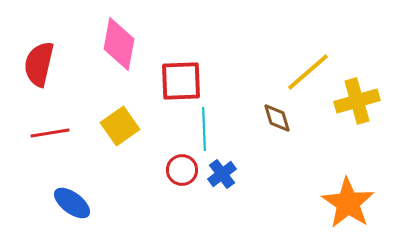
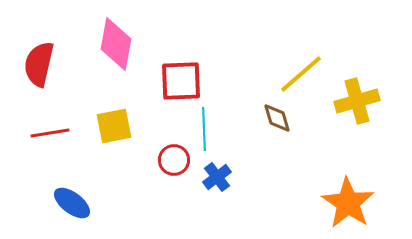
pink diamond: moved 3 px left
yellow line: moved 7 px left, 2 px down
yellow square: moved 6 px left; rotated 24 degrees clockwise
red circle: moved 8 px left, 10 px up
blue cross: moved 5 px left, 3 px down
